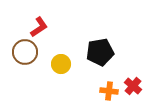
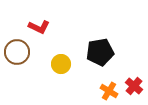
red L-shape: rotated 60 degrees clockwise
brown circle: moved 8 px left
red cross: moved 1 px right
orange cross: rotated 24 degrees clockwise
